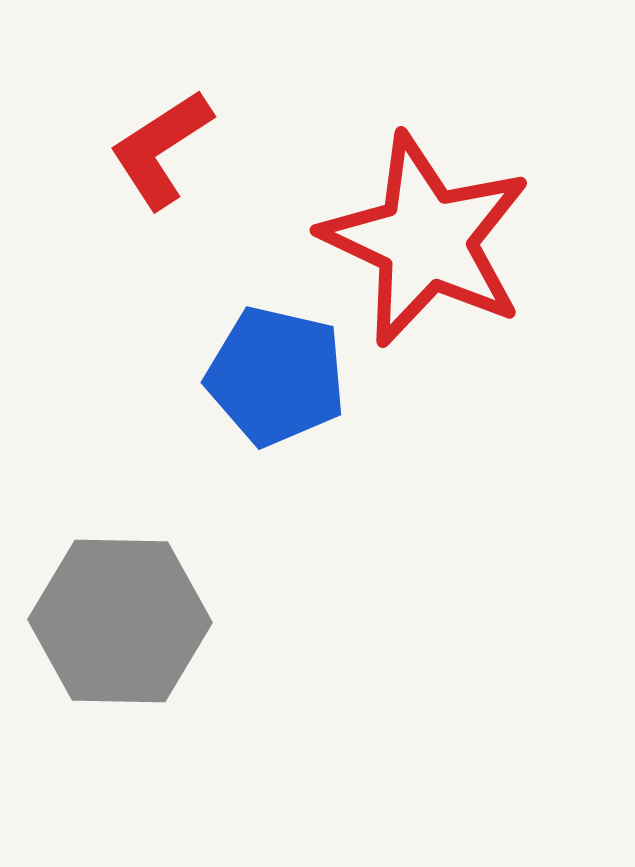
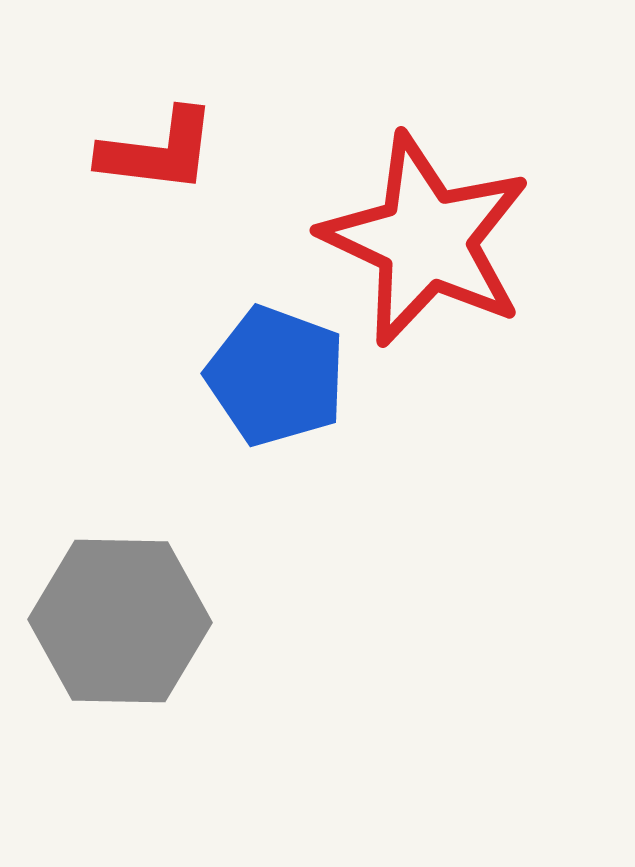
red L-shape: moved 3 px left, 2 px down; rotated 140 degrees counterclockwise
blue pentagon: rotated 7 degrees clockwise
